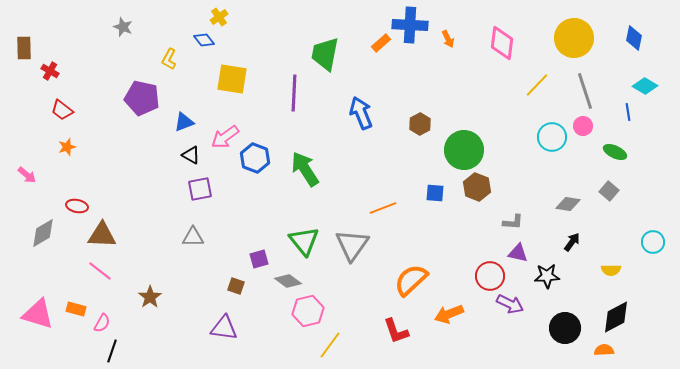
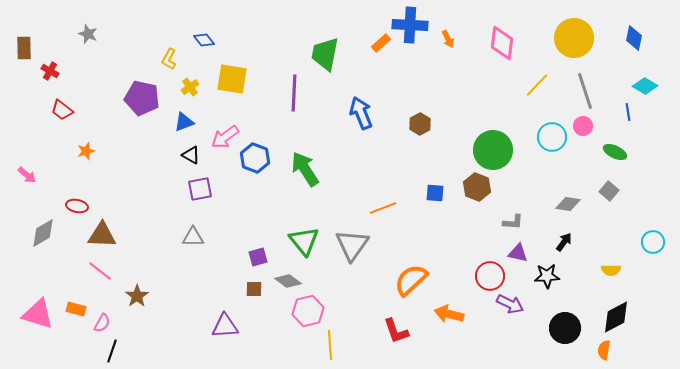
yellow cross at (219, 17): moved 29 px left, 70 px down
gray star at (123, 27): moved 35 px left, 7 px down
orange star at (67, 147): moved 19 px right, 4 px down
green circle at (464, 150): moved 29 px right
black arrow at (572, 242): moved 8 px left
purple square at (259, 259): moved 1 px left, 2 px up
brown square at (236, 286): moved 18 px right, 3 px down; rotated 18 degrees counterclockwise
brown star at (150, 297): moved 13 px left, 1 px up
orange arrow at (449, 314): rotated 36 degrees clockwise
purple triangle at (224, 328): moved 1 px right, 2 px up; rotated 12 degrees counterclockwise
yellow line at (330, 345): rotated 40 degrees counterclockwise
orange semicircle at (604, 350): rotated 78 degrees counterclockwise
